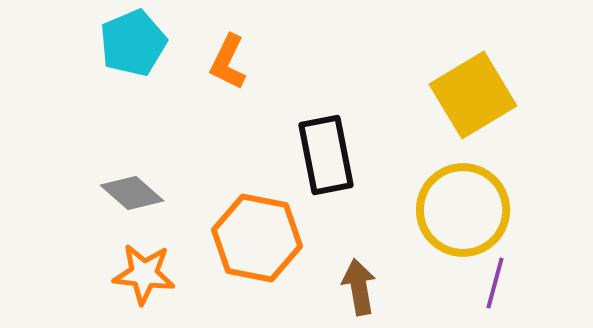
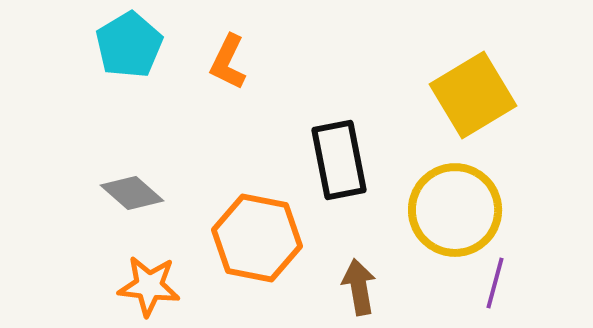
cyan pentagon: moved 4 px left, 2 px down; rotated 8 degrees counterclockwise
black rectangle: moved 13 px right, 5 px down
yellow circle: moved 8 px left
orange star: moved 5 px right, 12 px down
